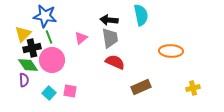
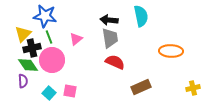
cyan semicircle: moved 1 px down
pink triangle: moved 5 px left, 1 px down
purple semicircle: moved 1 px left, 1 px down
